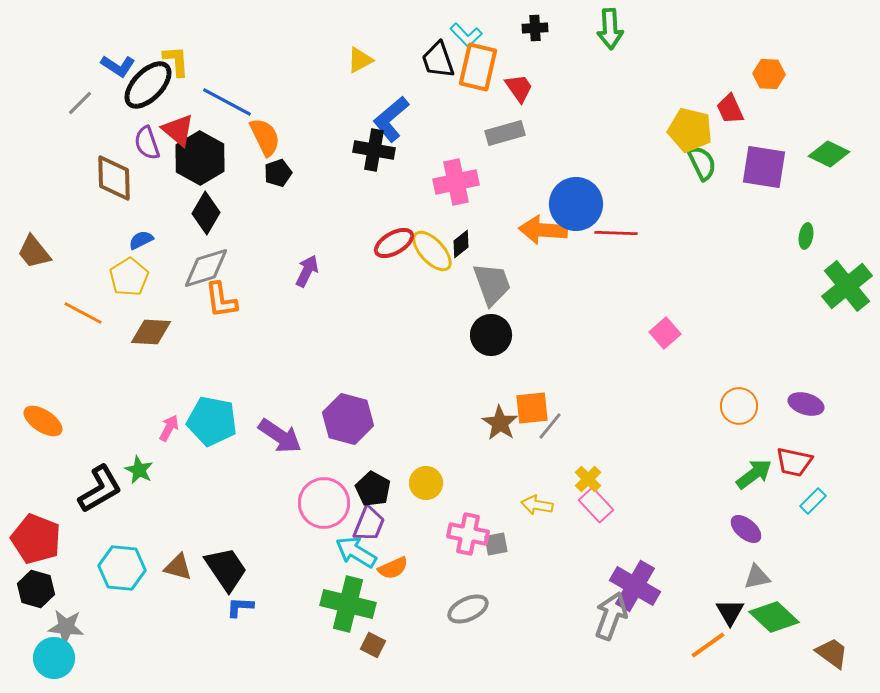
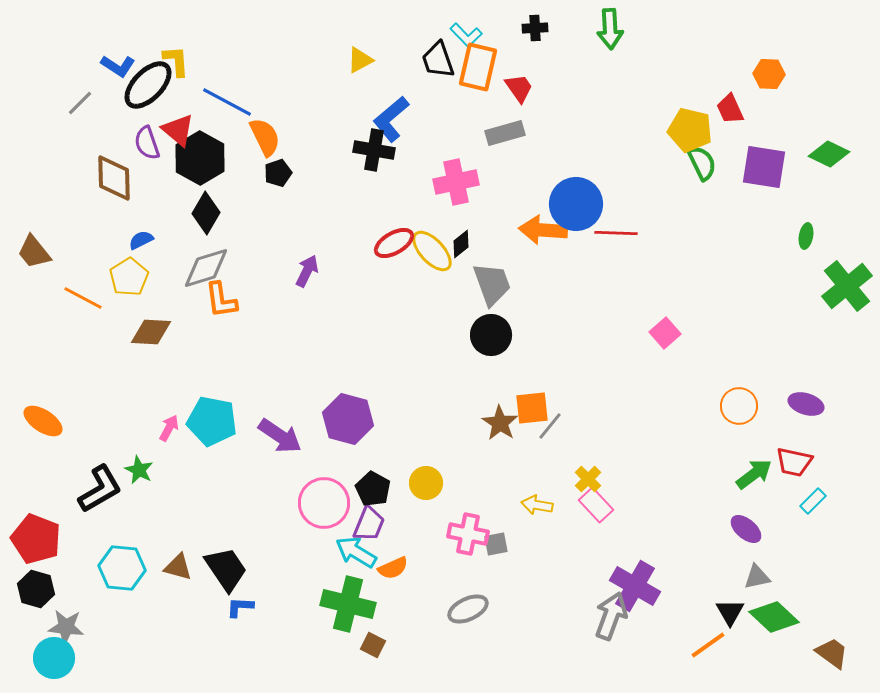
orange line at (83, 313): moved 15 px up
